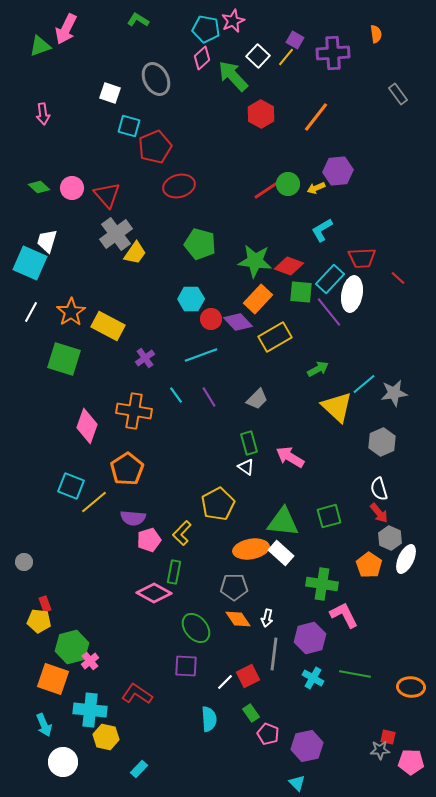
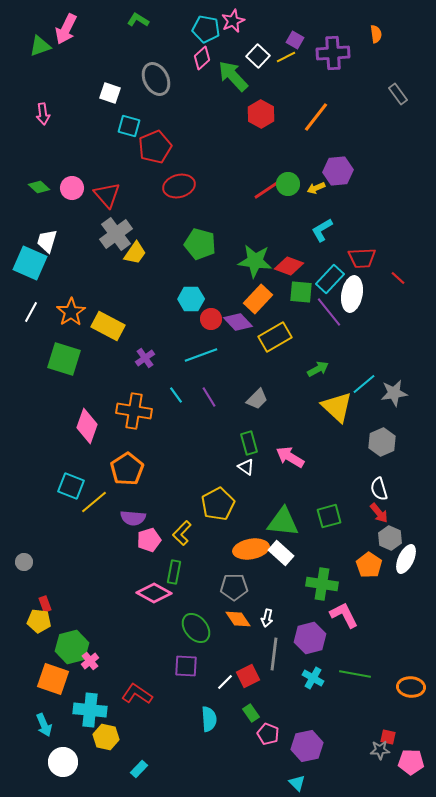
yellow line at (286, 57): rotated 24 degrees clockwise
